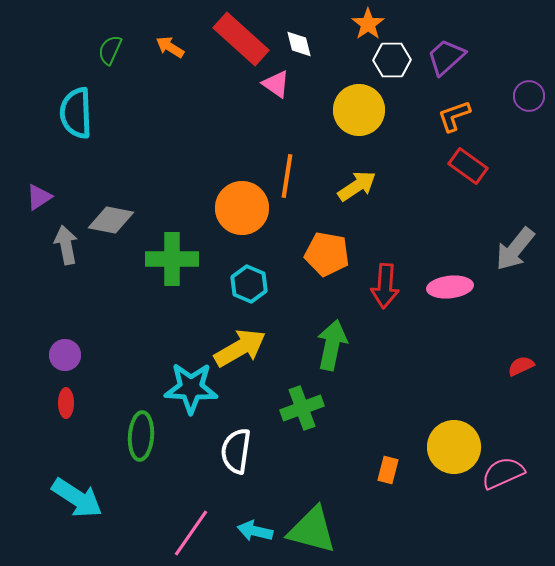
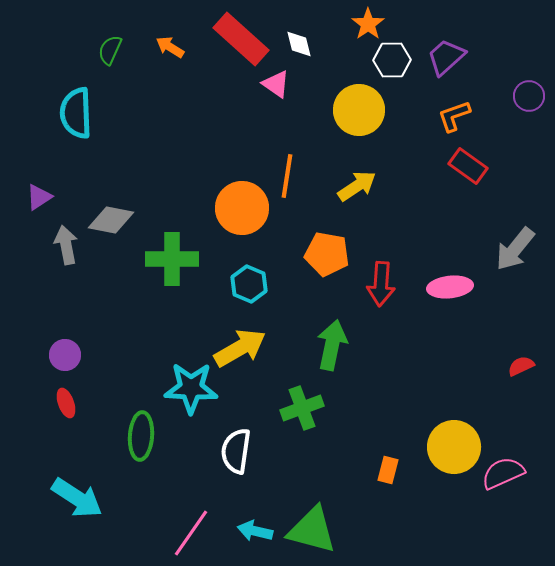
red arrow at (385, 286): moved 4 px left, 2 px up
red ellipse at (66, 403): rotated 20 degrees counterclockwise
